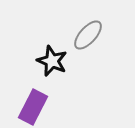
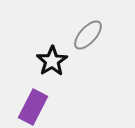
black star: rotated 16 degrees clockwise
